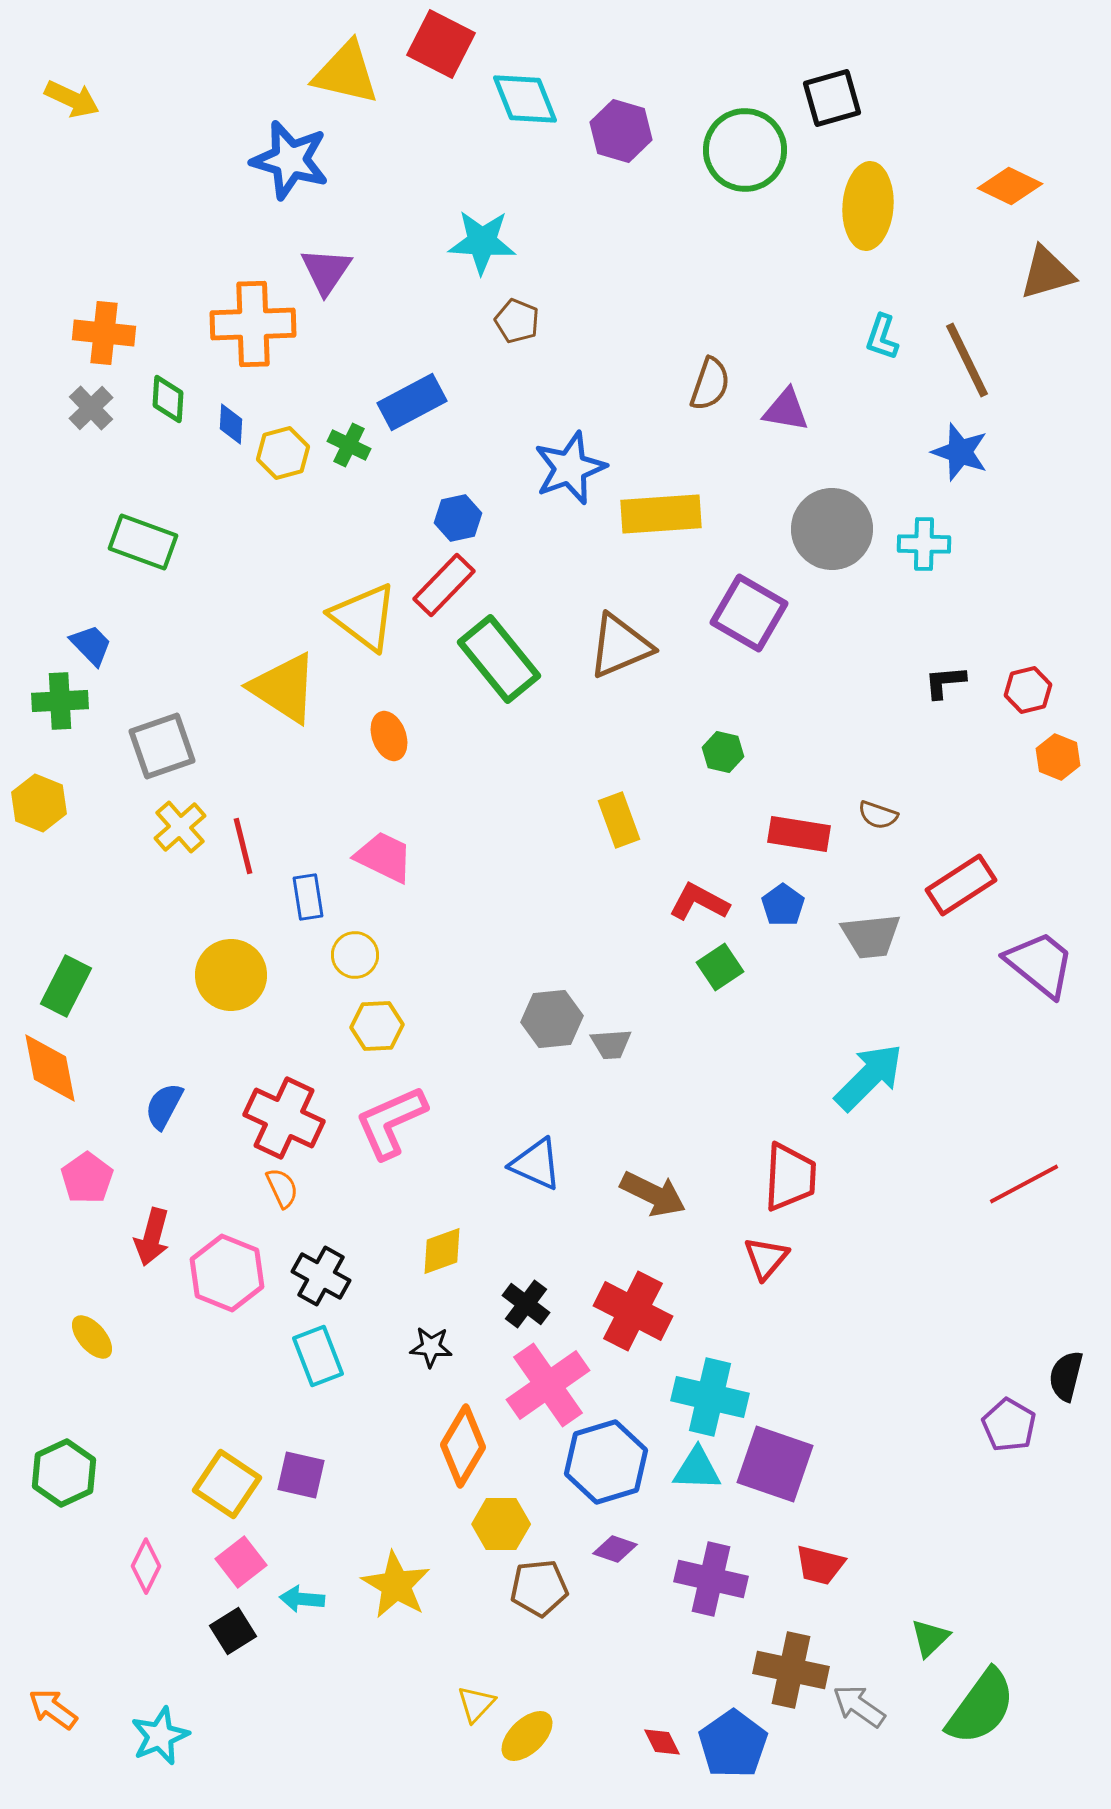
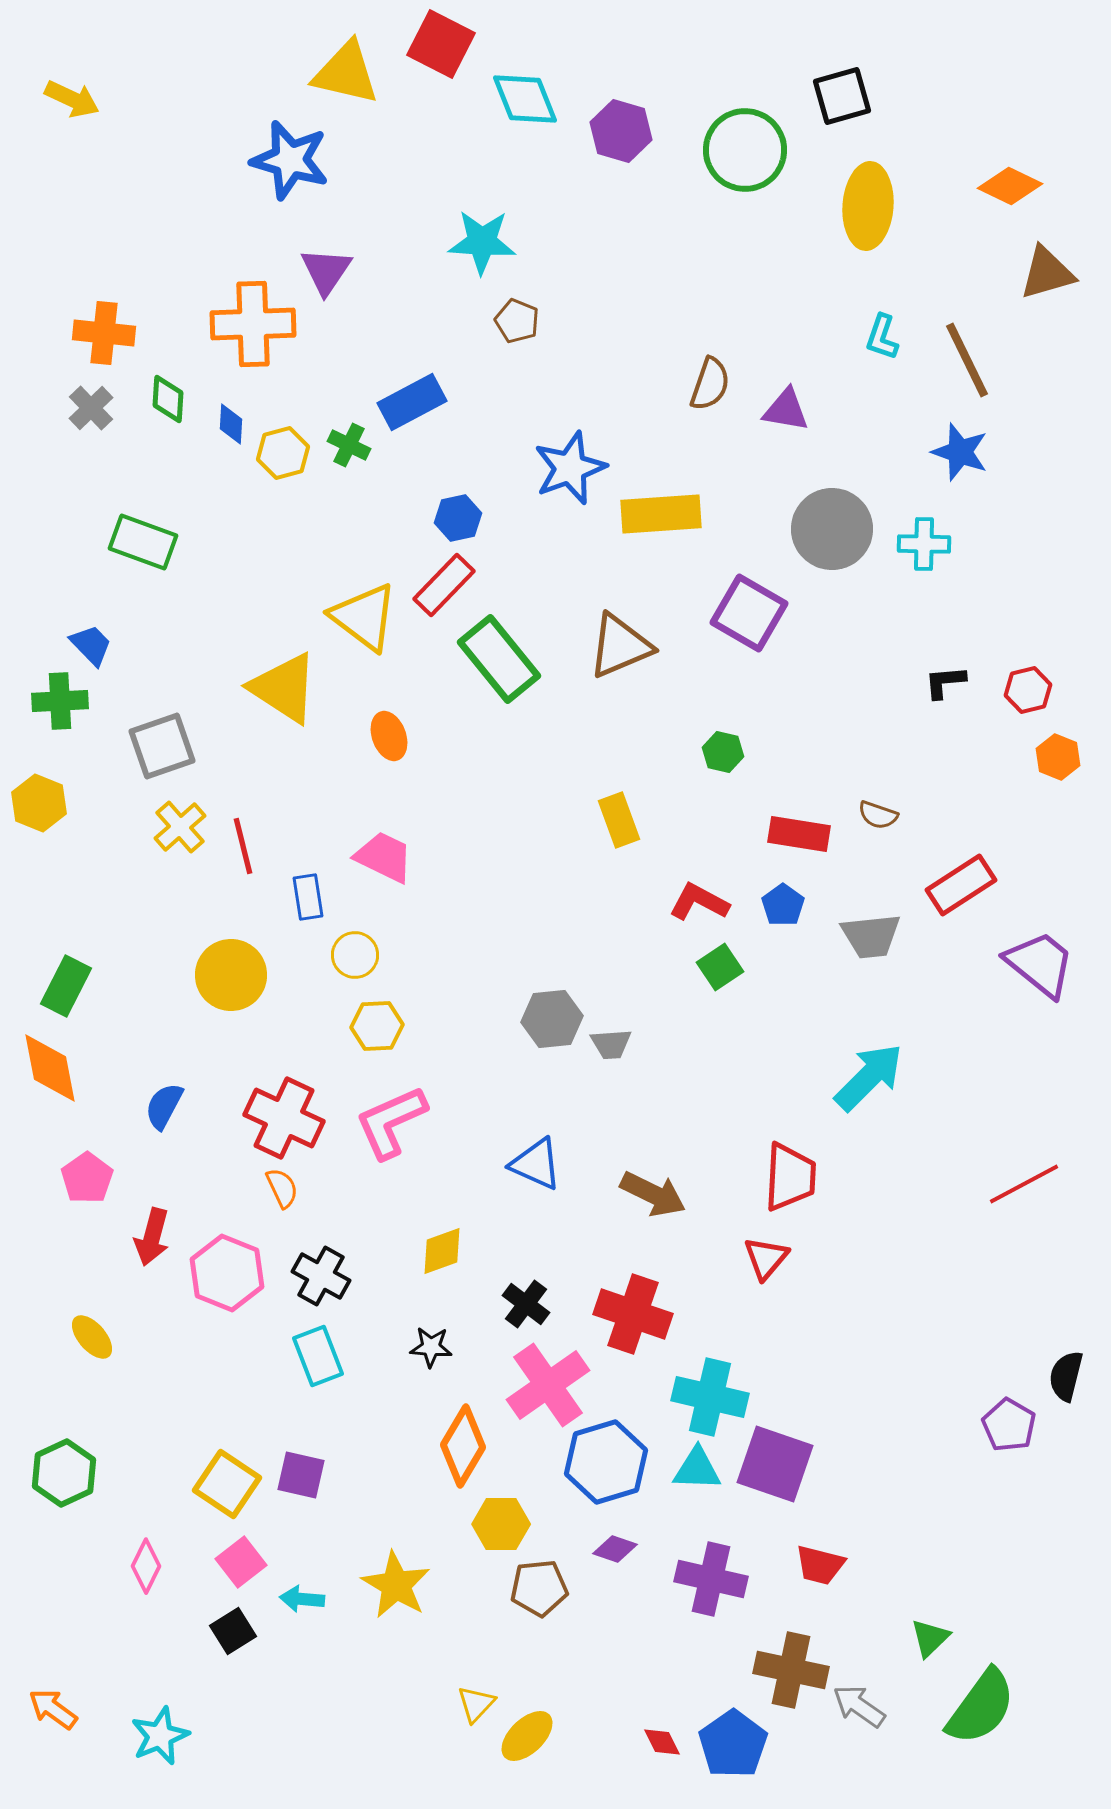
black square at (832, 98): moved 10 px right, 2 px up
red cross at (633, 1311): moved 3 px down; rotated 8 degrees counterclockwise
